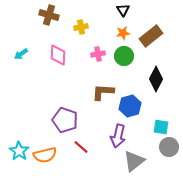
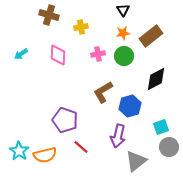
black diamond: rotated 35 degrees clockwise
brown L-shape: rotated 35 degrees counterclockwise
cyan square: rotated 28 degrees counterclockwise
gray triangle: moved 2 px right
